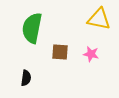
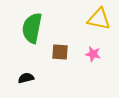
pink star: moved 2 px right
black semicircle: rotated 112 degrees counterclockwise
